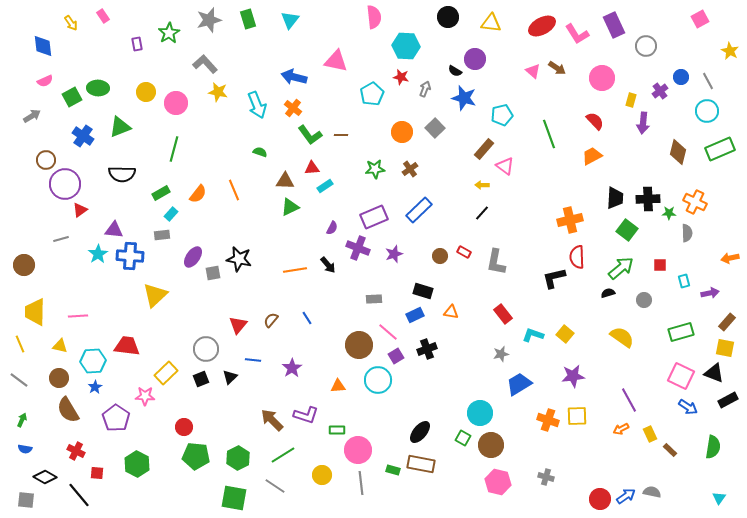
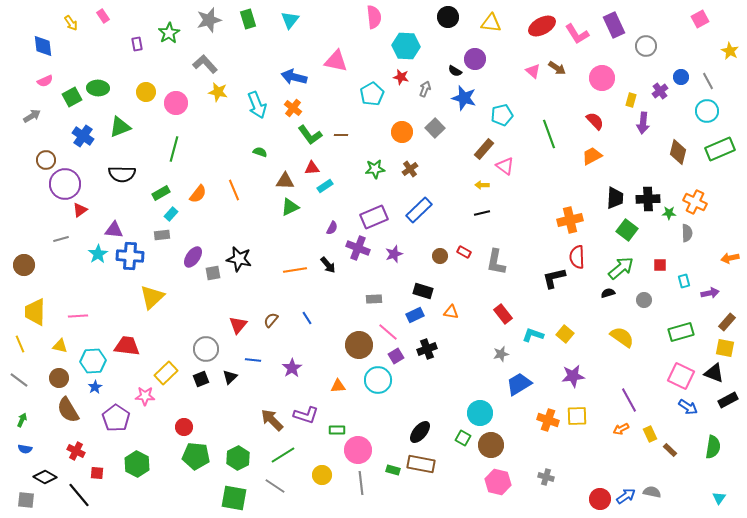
black line at (482, 213): rotated 35 degrees clockwise
yellow triangle at (155, 295): moved 3 px left, 2 px down
